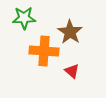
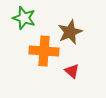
green star: rotated 20 degrees clockwise
brown star: rotated 15 degrees clockwise
